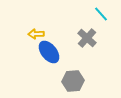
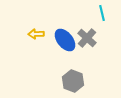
cyan line: moved 1 px right, 1 px up; rotated 28 degrees clockwise
blue ellipse: moved 16 px right, 12 px up
gray hexagon: rotated 25 degrees clockwise
